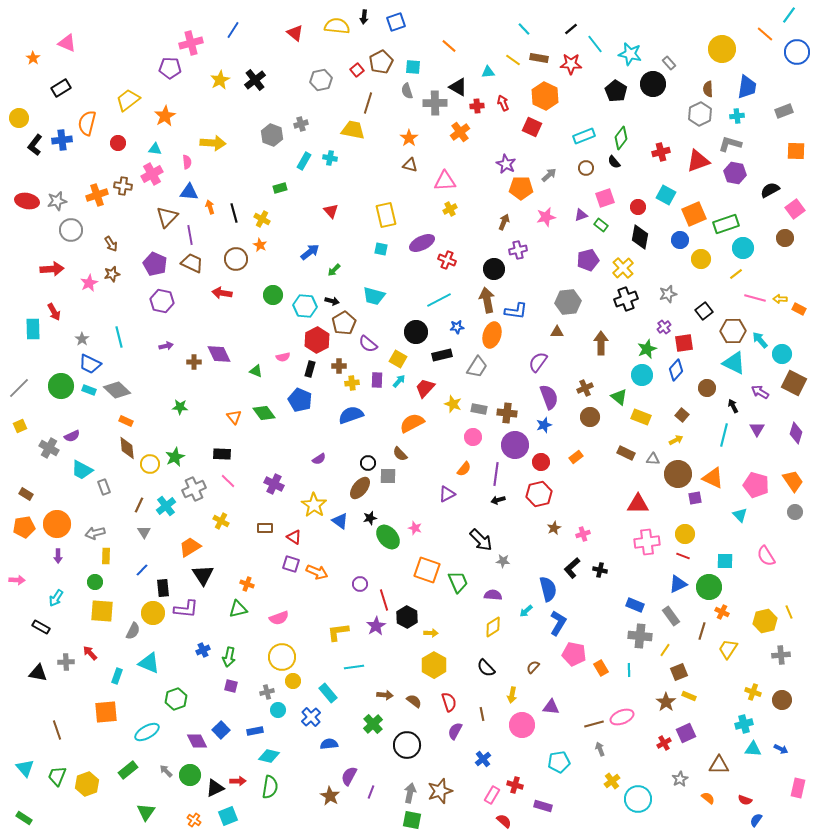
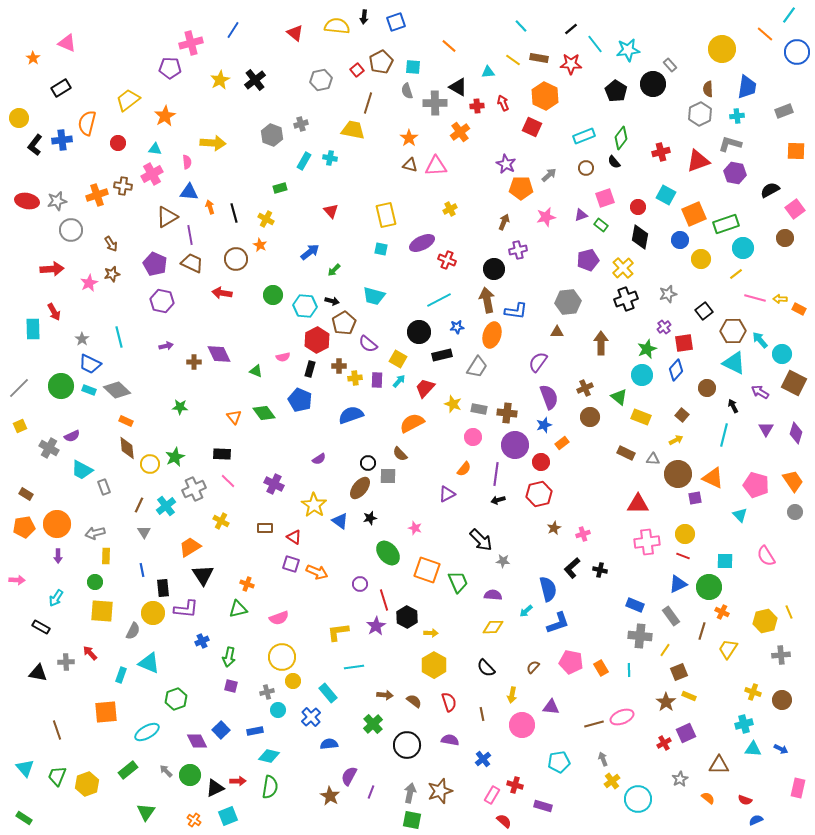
cyan line at (524, 29): moved 3 px left, 3 px up
cyan star at (630, 54): moved 2 px left, 4 px up; rotated 20 degrees counterclockwise
gray rectangle at (669, 63): moved 1 px right, 2 px down
pink triangle at (445, 181): moved 9 px left, 15 px up
brown triangle at (167, 217): rotated 15 degrees clockwise
yellow cross at (262, 219): moved 4 px right
black circle at (416, 332): moved 3 px right
yellow cross at (352, 383): moved 3 px right, 5 px up
purple triangle at (757, 429): moved 9 px right
orange rectangle at (576, 457): moved 14 px left, 14 px up
green ellipse at (388, 537): moved 16 px down
blue line at (142, 570): rotated 56 degrees counterclockwise
blue L-shape at (558, 623): rotated 40 degrees clockwise
yellow diamond at (493, 627): rotated 30 degrees clockwise
blue cross at (203, 650): moved 1 px left, 9 px up
pink pentagon at (574, 654): moved 3 px left, 8 px down
cyan rectangle at (117, 676): moved 4 px right, 1 px up
purple semicircle at (455, 731): moved 5 px left, 9 px down; rotated 72 degrees clockwise
gray arrow at (600, 749): moved 3 px right, 10 px down
blue semicircle at (756, 820): rotated 32 degrees clockwise
